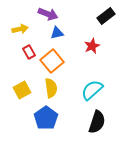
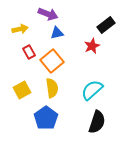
black rectangle: moved 9 px down
yellow semicircle: moved 1 px right
